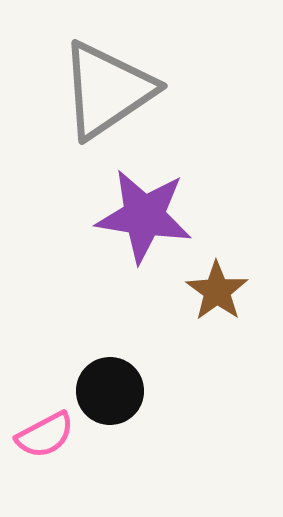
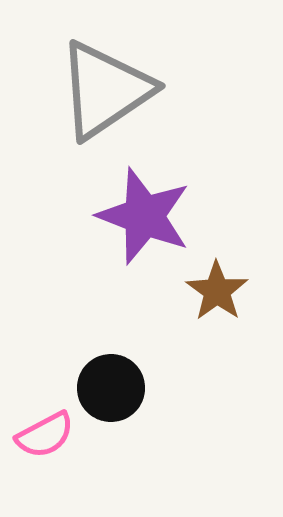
gray triangle: moved 2 px left
purple star: rotated 12 degrees clockwise
black circle: moved 1 px right, 3 px up
